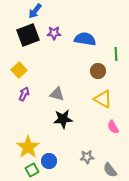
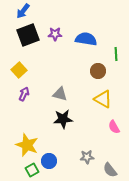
blue arrow: moved 12 px left
purple star: moved 1 px right, 1 px down
blue semicircle: moved 1 px right
gray triangle: moved 3 px right
pink semicircle: moved 1 px right
yellow star: moved 1 px left, 2 px up; rotated 15 degrees counterclockwise
